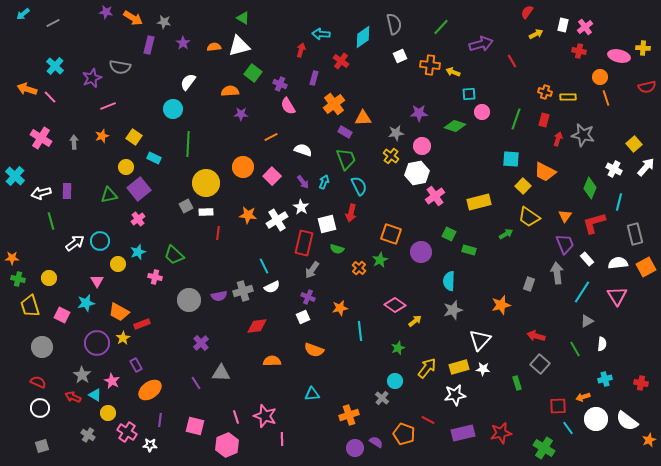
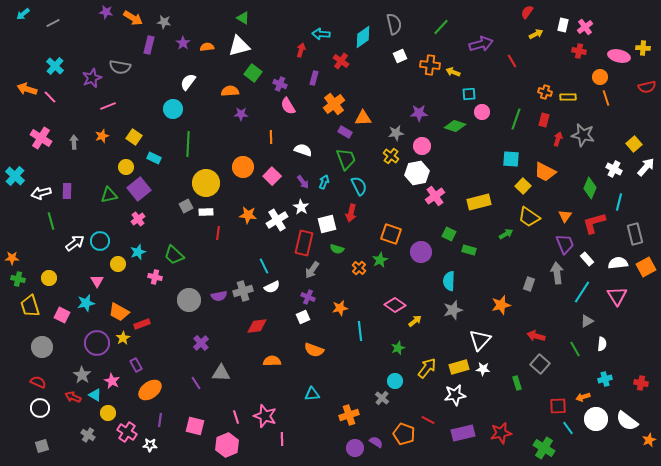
orange semicircle at (214, 47): moved 7 px left
orange line at (271, 137): rotated 64 degrees counterclockwise
